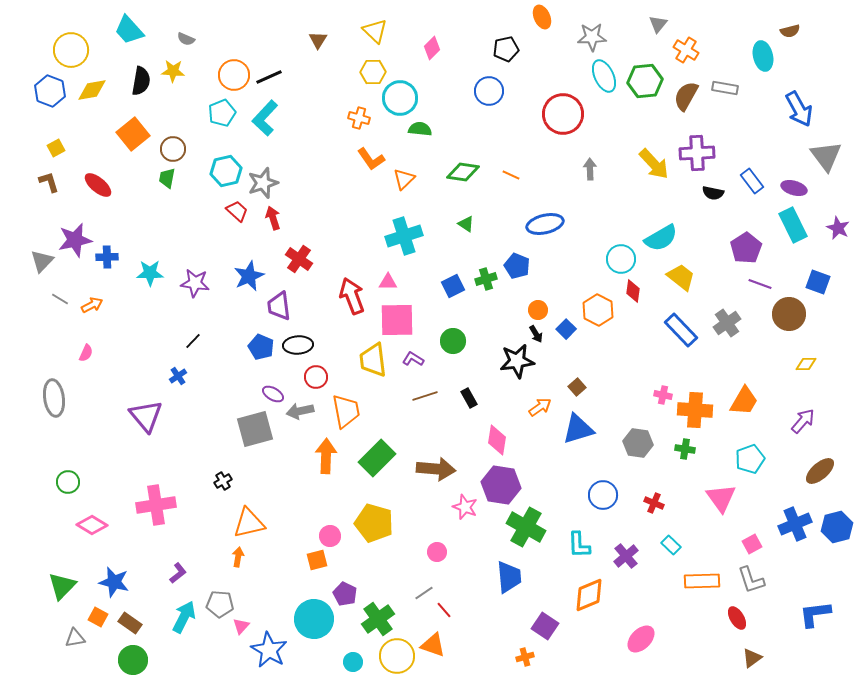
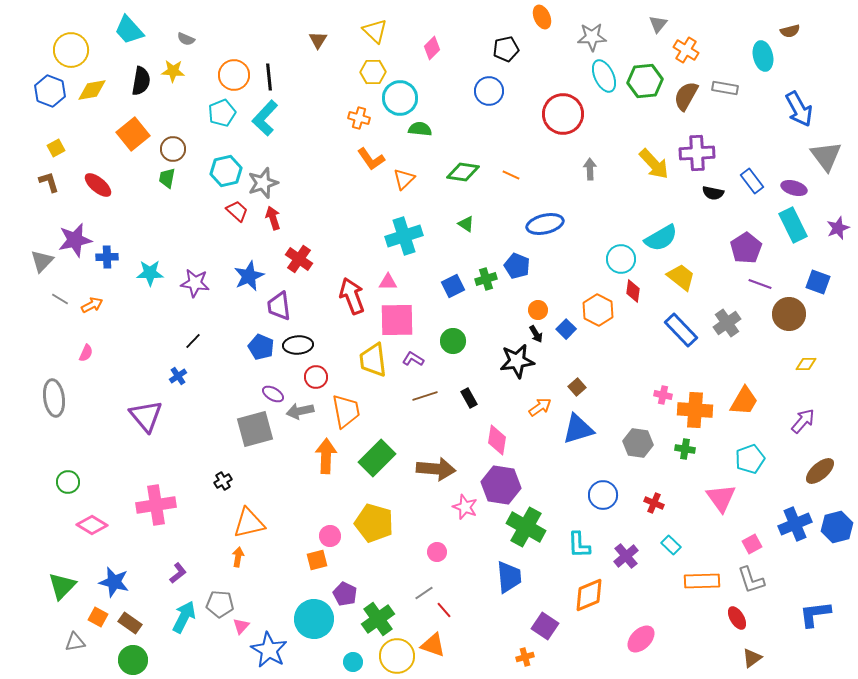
black line at (269, 77): rotated 72 degrees counterclockwise
purple star at (838, 228): rotated 25 degrees clockwise
gray triangle at (75, 638): moved 4 px down
